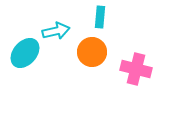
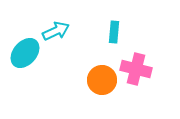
cyan rectangle: moved 14 px right, 15 px down
cyan arrow: rotated 12 degrees counterclockwise
orange circle: moved 10 px right, 28 px down
